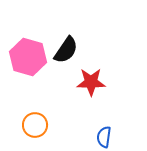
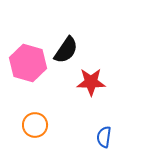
pink hexagon: moved 6 px down
